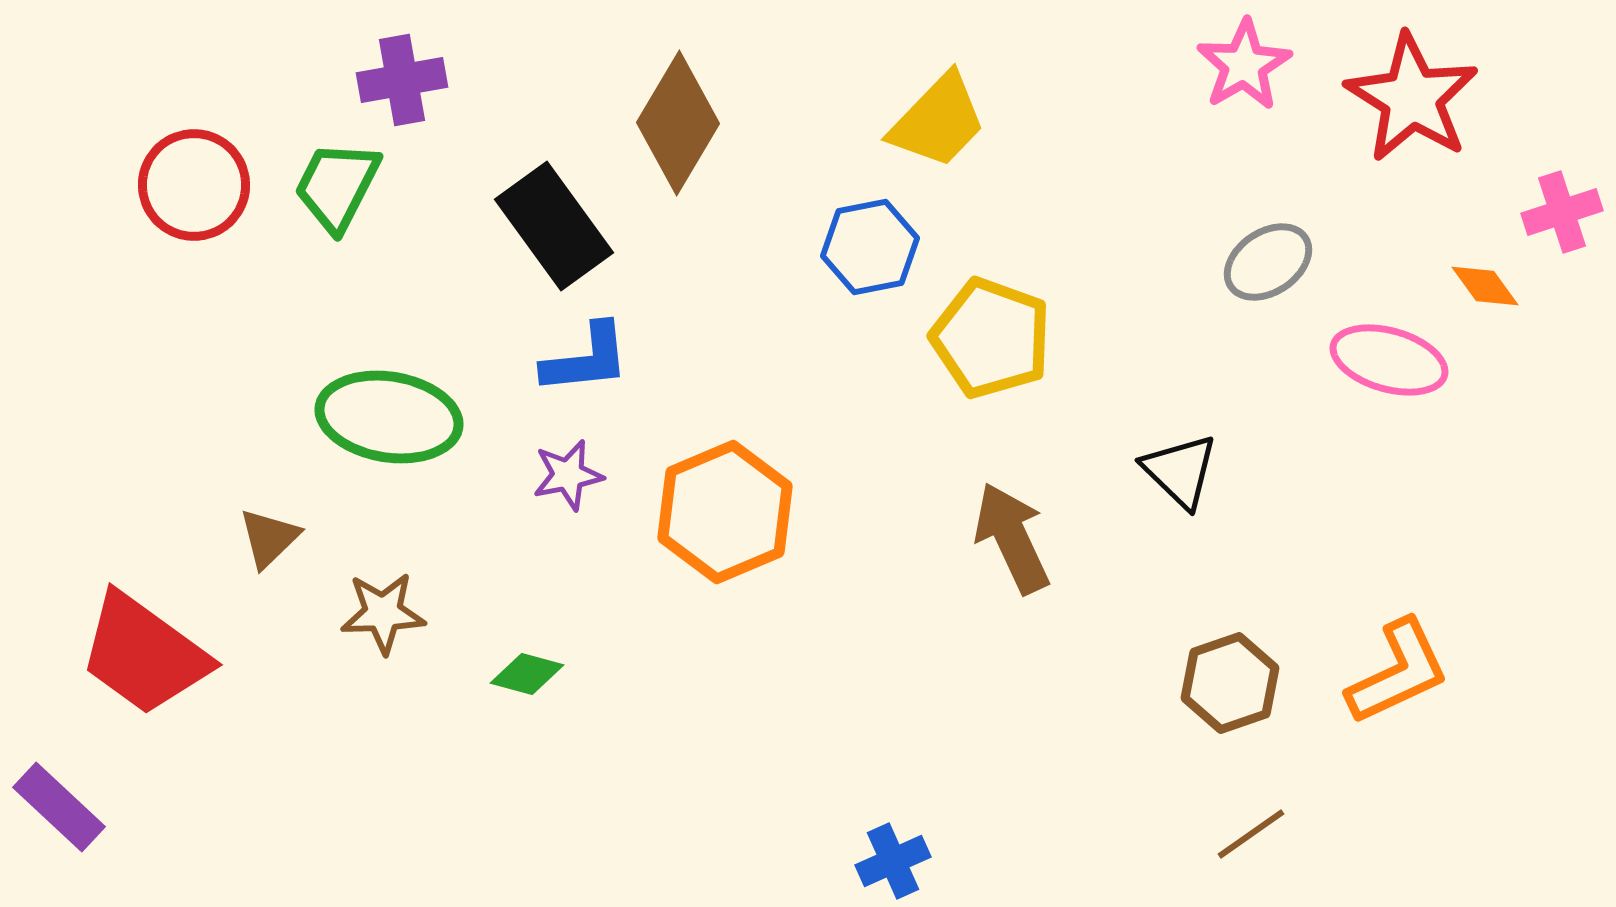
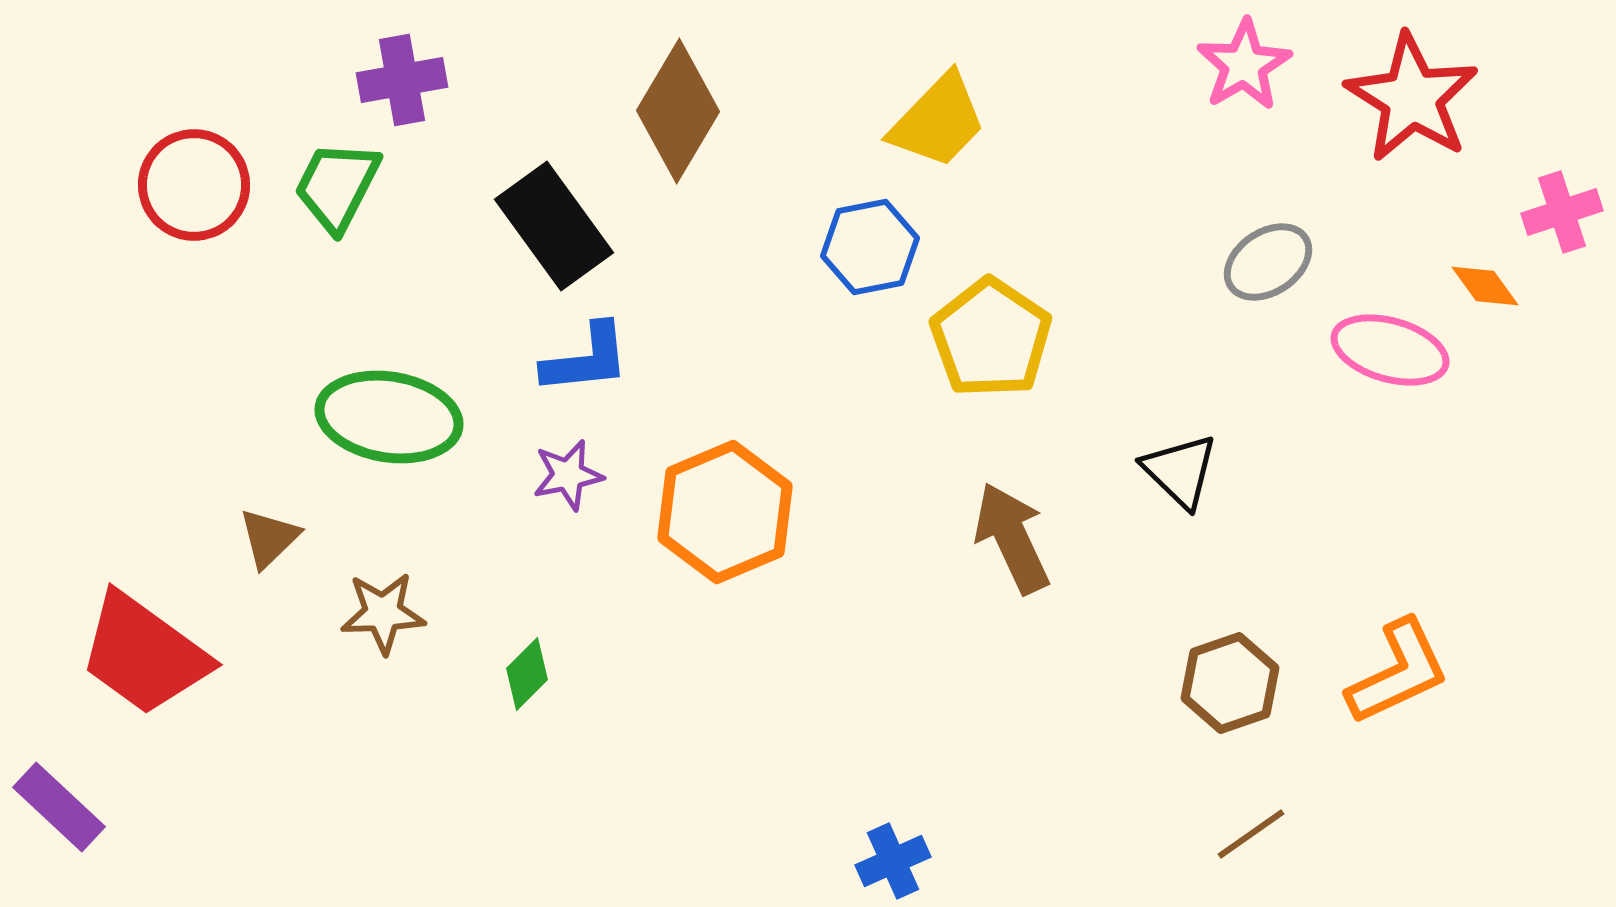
brown diamond: moved 12 px up
yellow pentagon: rotated 14 degrees clockwise
pink ellipse: moved 1 px right, 10 px up
green diamond: rotated 60 degrees counterclockwise
